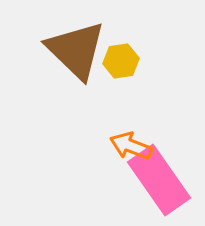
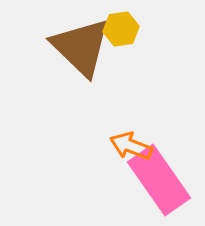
brown triangle: moved 5 px right, 3 px up
yellow hexagon: moved 32 px up
